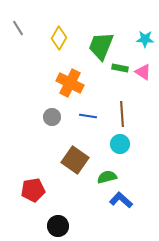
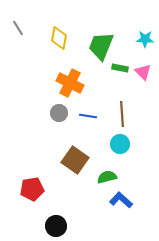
yellow diamond: rotated 20 degrees counterclockwise
pink triangle: rotated 12 degrees clockwise
gray circle: moved 7 px right, 4 px up
red pentagon: moved 1 px left, 1 px up
black circle: moved 2 px left
